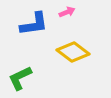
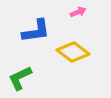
pink arrow: moved 11 px right
blue L-shape: moved 2 px right, 7 px down
